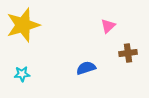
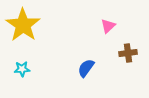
yellow star: rotated 20 degrees counterclockwise
blue semicircle: rotated 36 degrees counterclockwise
cyan star: moved 5 px up
